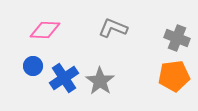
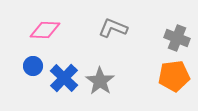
blue cross: rotated 12 degrees counterclockwise
